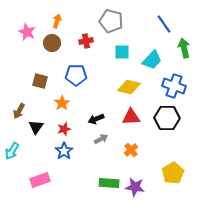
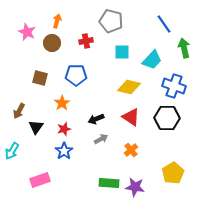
brown square: moved 3 px up
red triangle: rotated 36 degrees clockwise
